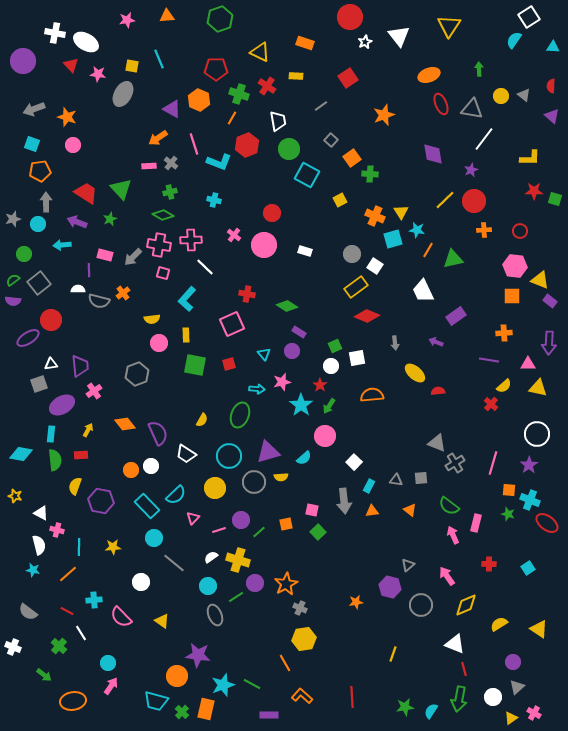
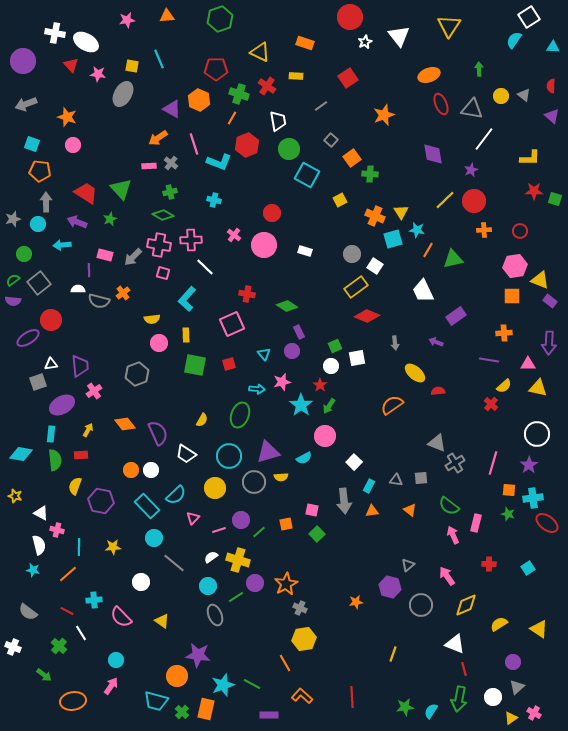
gray arrow at (34, 109): moved 8 px left, 5 px up
orange pentagon at (40, 171): rotated 15 degrees clockwise
pink hexagon at (515, 266): rotated 15 degrees counterclockwise
purple rectangle at (299, 332): rotated 32 degrees clockwise
gray square at (39, 384): moved 1 px left, 2 px up
orange semicircle at (372, 395): moved 20 px right, 10 px down; rotated 30 degrees counterclockwise
cyan semicircle at (304, 458): rotated 14 degrees clockwise
white circle at (151, 466): moved 4 px down
cyan cross at (530, 500): moved 3 px right, 2 px up; rotated 30 degrees counterclockwise
green square at (318, 532): moved 1 px left, 2 px down
cyan circle at (108, 663): moved 8 px right, 3 px up
